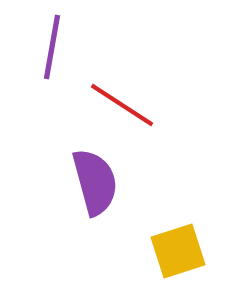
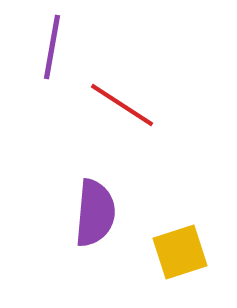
purple semicircle: moved 31 px down; rotated 20 degrees clockwise
yellow square: moved 2 px right, 1 px down
